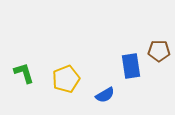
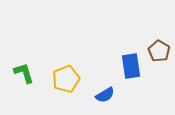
brown pentagon: rotated 30 degrees clockwise
